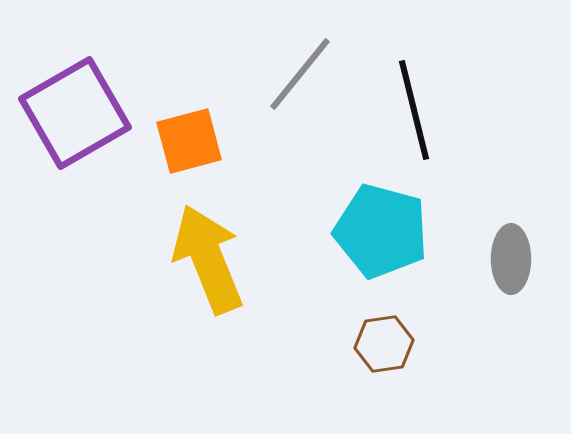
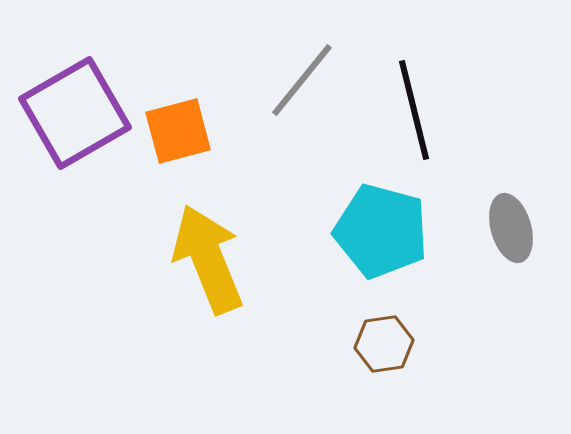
gray line: moved 2 px right, 6 px down
orange square: moved 11 px left, 10 px up
gray ellipse: moved 31 px up; rotated 16 degrees counterclockwise
